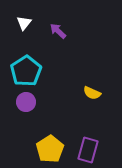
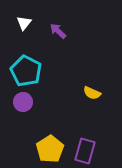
cyan pentagon: rotated 12 degrees counterclockwise
purple circle: moved 3 px left
purple rectangle: moved 3 px left, 1 px down
